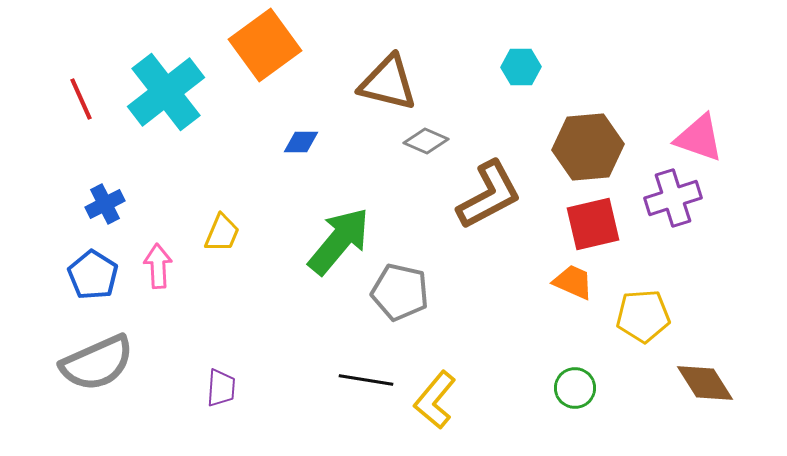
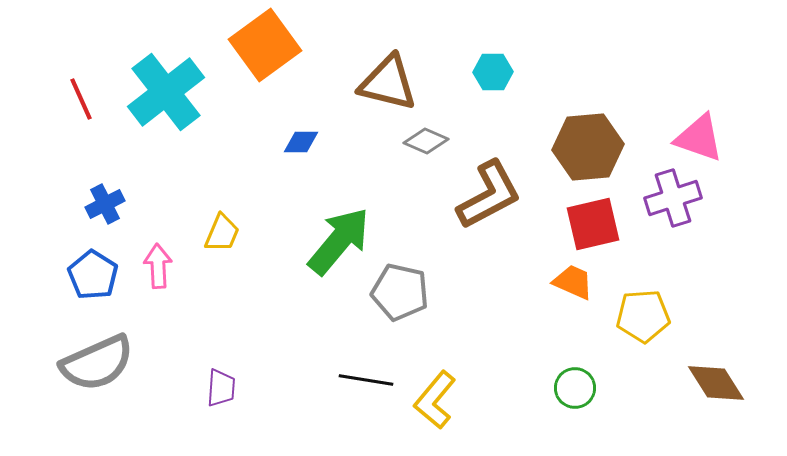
cyan hexagon: moved 28 px left, 5 px down
brown diamond: moved 11 px right
